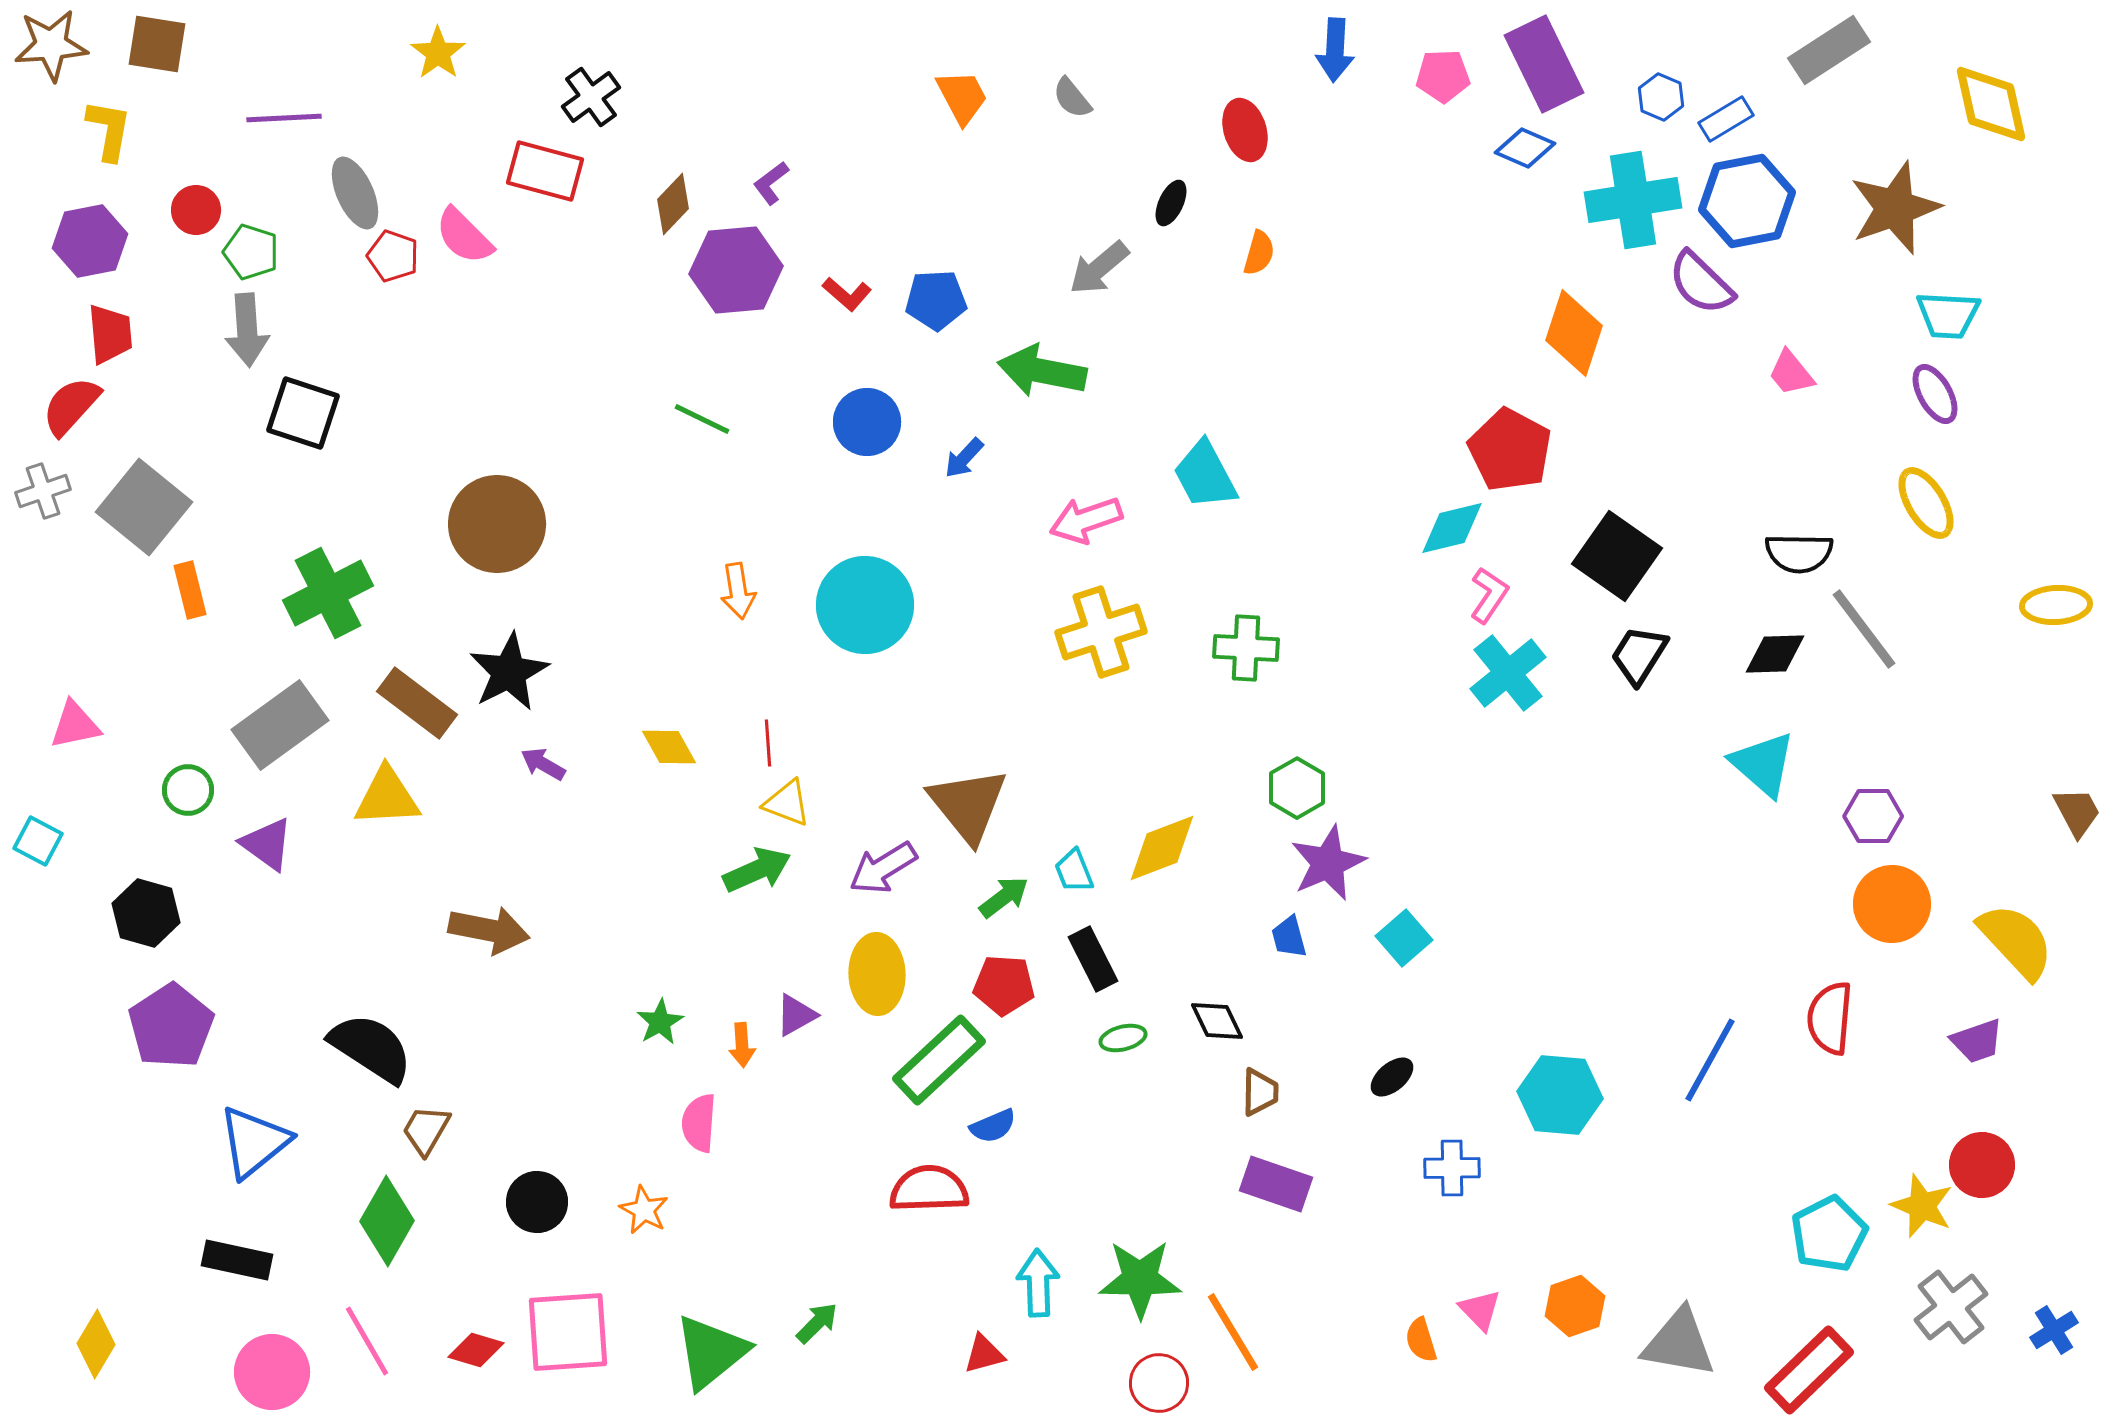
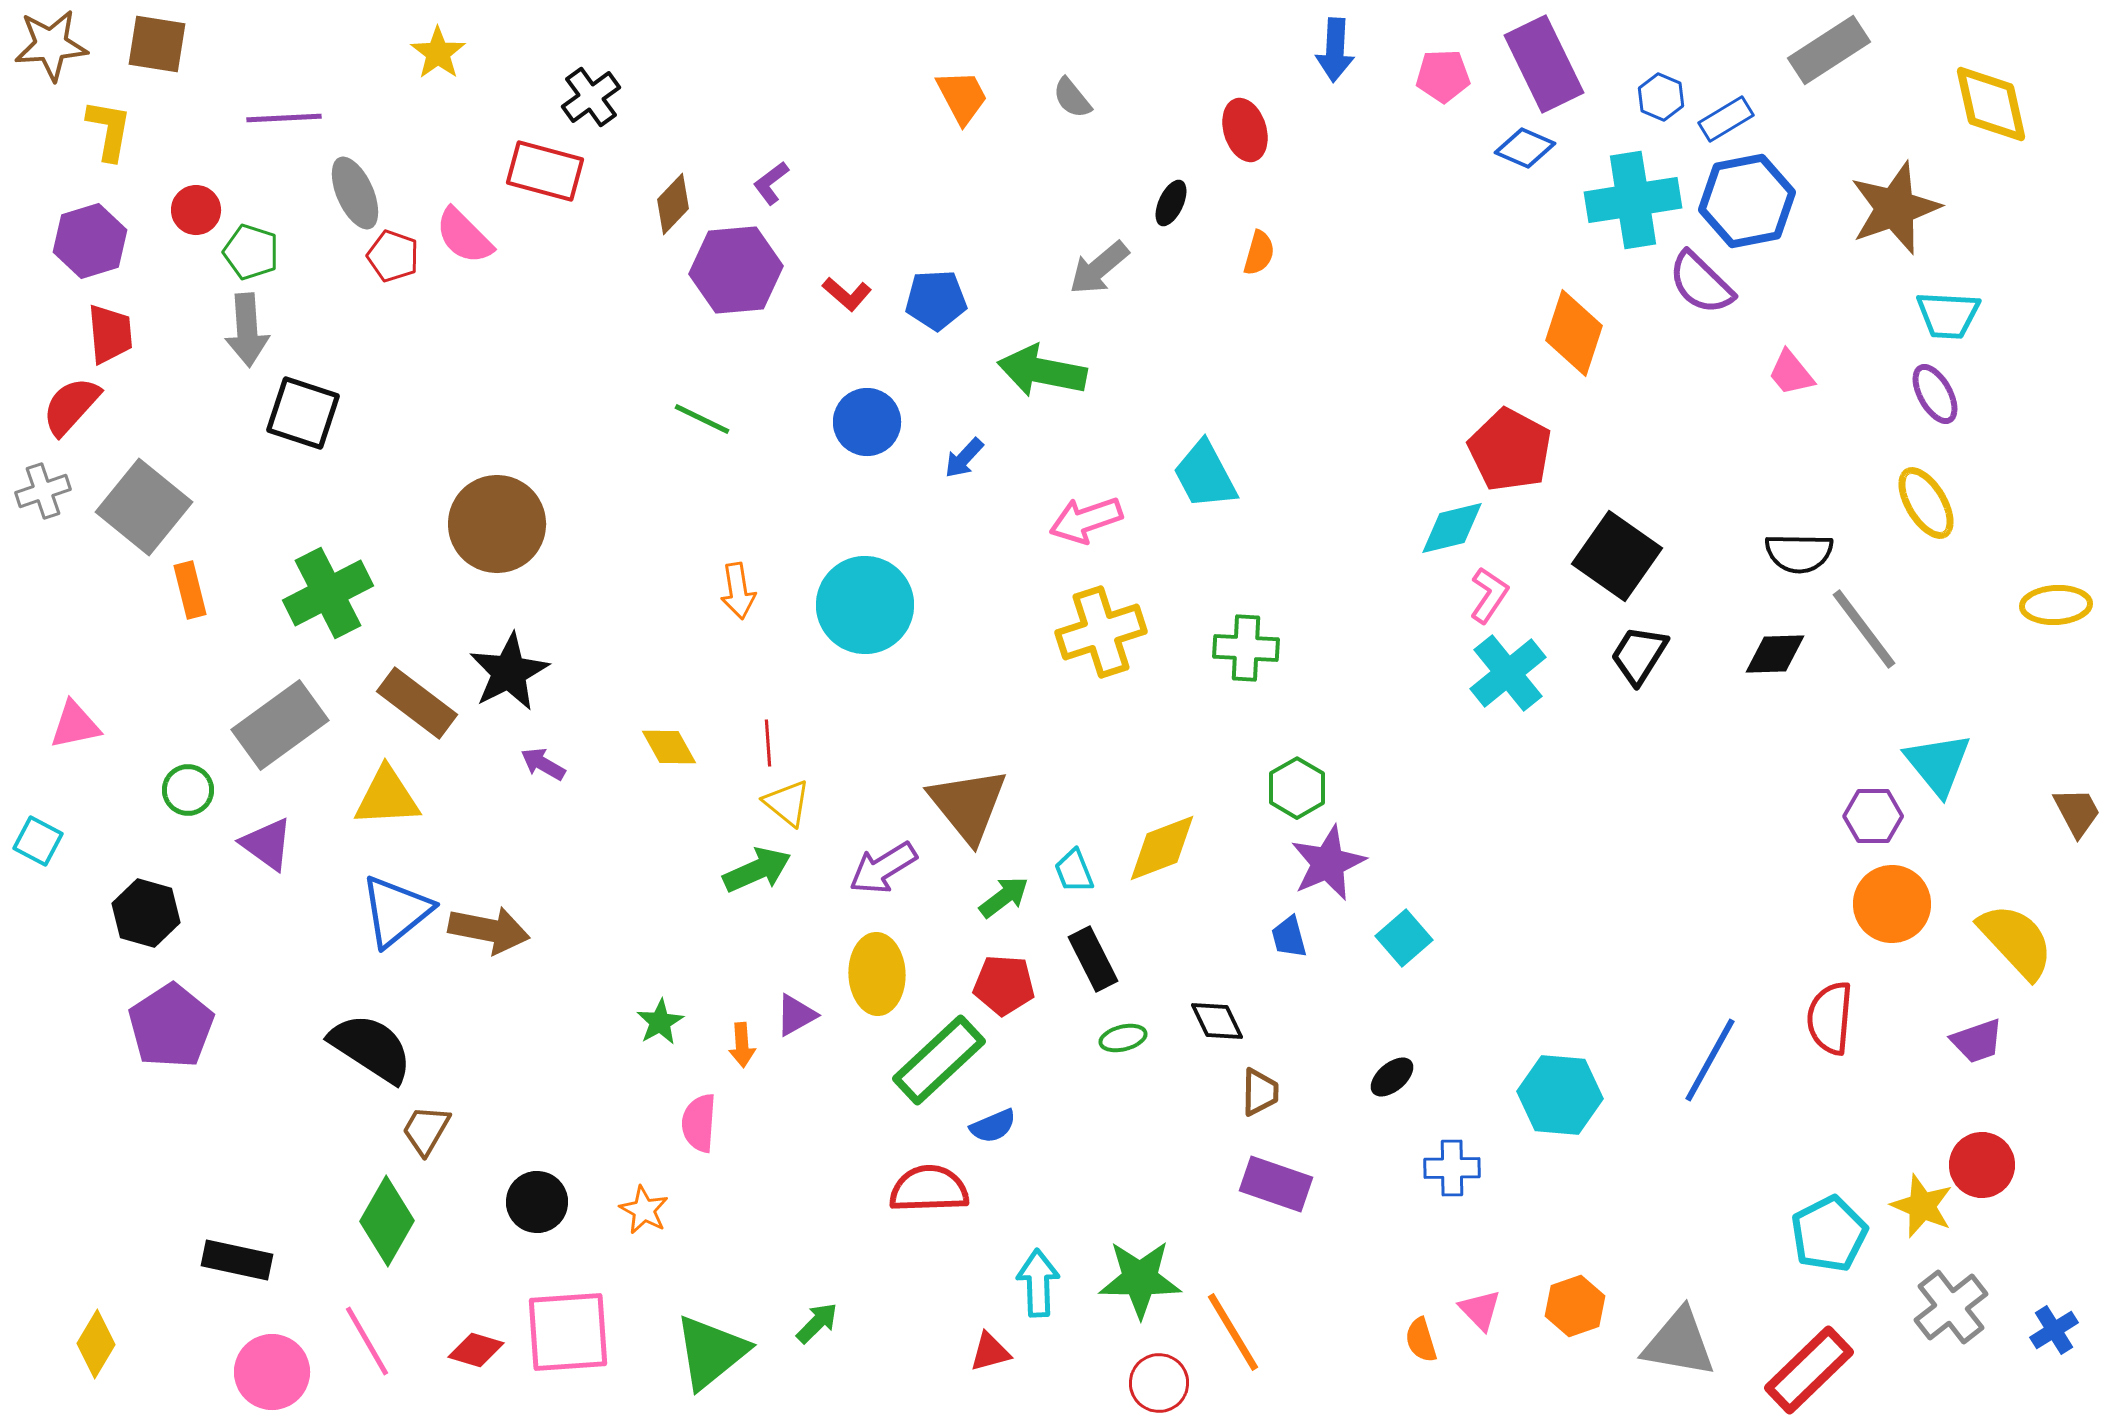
purple hexagon at (90, 241): rotated 6 degrees counterclockwise
cyan triangle at (1763, 764): moved 175 px right; rotated 10 degrees clockwise
yellow triangle at (787, 803): rotated 18 degrees clockwise
blue triangle at (254, 1142): moved 142 px right, 231 px up
red triangle at (984, 1354): moved 6 px right, 2 px up
